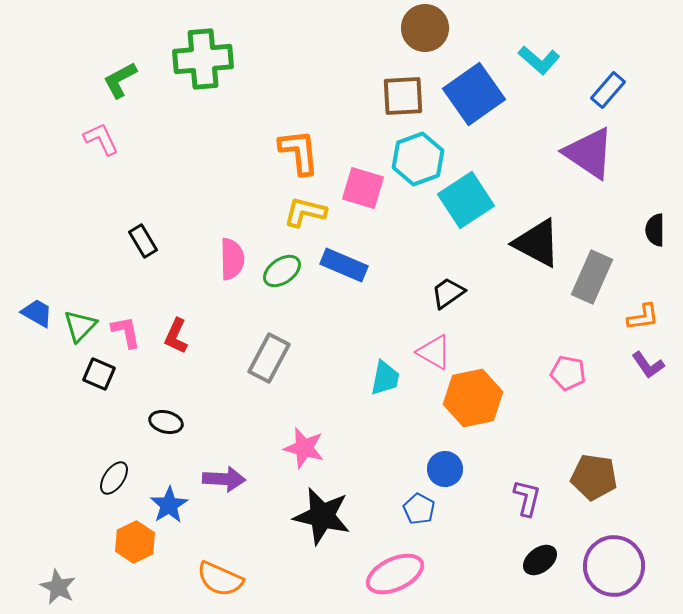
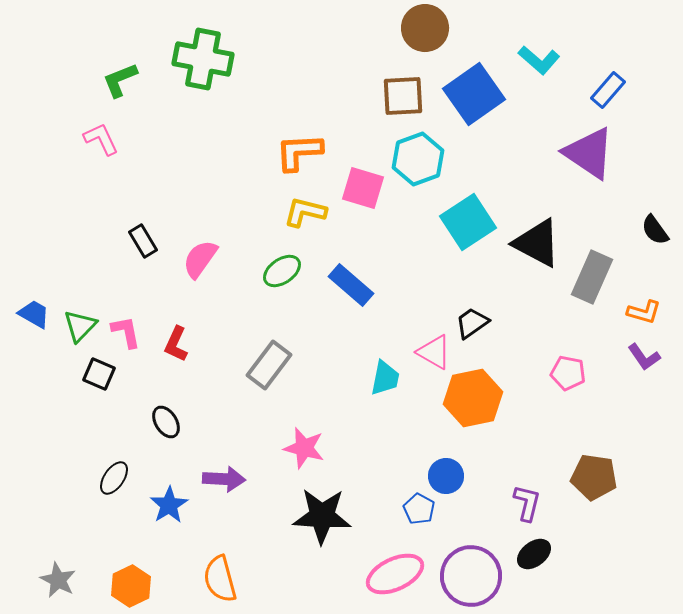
green cross at (203, 59): rotated 16 degrees clockwise
green L-shape at (120, 80): rotated 6 degrees clockwise
orange L-shape at (299, 152): rotated 87 degrees counterclockwise
cyan square at (466, 200): moved 2 px right, 22 px down
black semicircle at (655, 230): rotated 36 degrees counterclockwise
pink semicircle at (232, 259): moved 32 px left; rotated 144 degrees counterclockwise
blue rectangle at (344, 265): moved 7 px right, 20 px down; rotated 18 degrees clockwise
black trapezoid at (448, 293): moved 24 px right, 30 px down
blue trapezoid at (37, 313): moved 3 px left, 1 px down
orange L-shape at (643, 317): moved 1 px right, 5 px up; rotated 24 degrees clockwise
red L-shape at (176, 336): moved 8 px down
gray rectangle at (269, 358): moved 7 px down; rotated 9 degrees clockwise
purple L-shape at (648, 365): moved 4 px left, 8 px up
black ellipse at (166, 422): rotated 44 degrees clockwise
blue circle at (445, 469): moved 1 px right, 7 px down
purple L-shape at (527, 498): moved 5 px down
black star at (322, 516): rotated 10 degrees counterclockwise
orange hexagon at (135, 542): moved 4 px left, 44 px down
black ellipse at (540, 560): moved 6 px left, 6 px up
purple circle at (614, 566): moved 143 px left, 10 px down
orange semicircle at (220, 579): rotated 51 degrees clockwise
gray star at (58, 587): moved 7 px up
